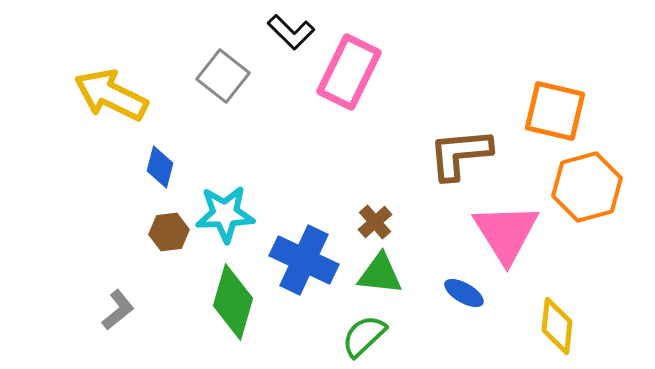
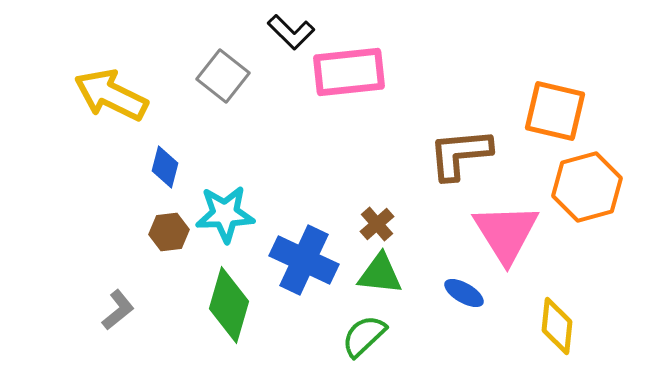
pink rectangle: rotated 58 degrees clockwise
blue diamond: moved 5 px right
brown cross: moved 2 px right, 2 px down
green diamond: moved 4 px left, 3 px down
